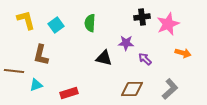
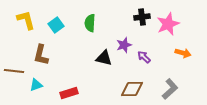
purple star: moved 2 px left, 2 px down; rotated 21 degrees counterclockwise
purple arrow: moved 1 px left, 2 px up
